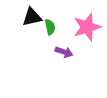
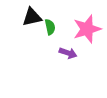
pink star: moved 2 px down
purple arrow: moved 4 px right, 1 px down
